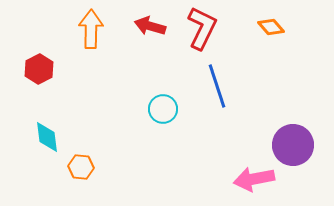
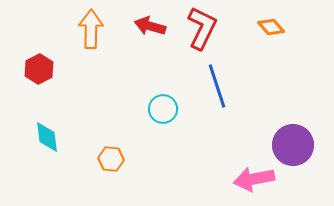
orange hexagon: moved 30 px right, 8 px up
